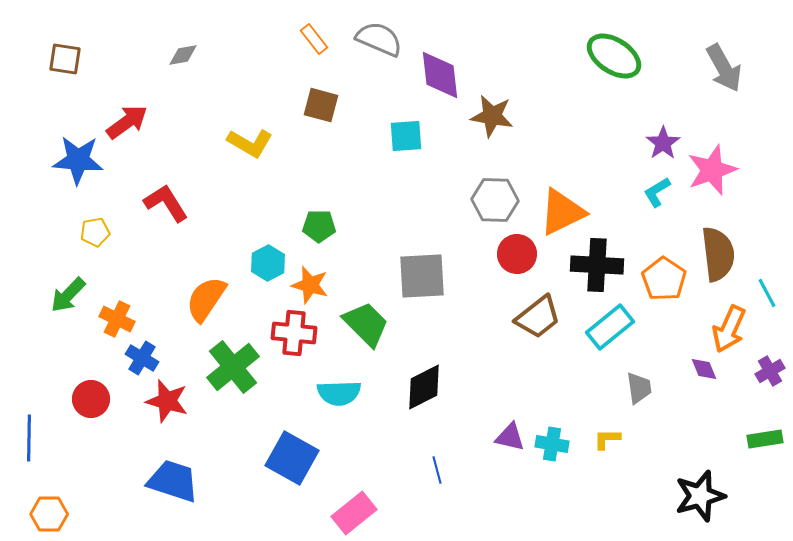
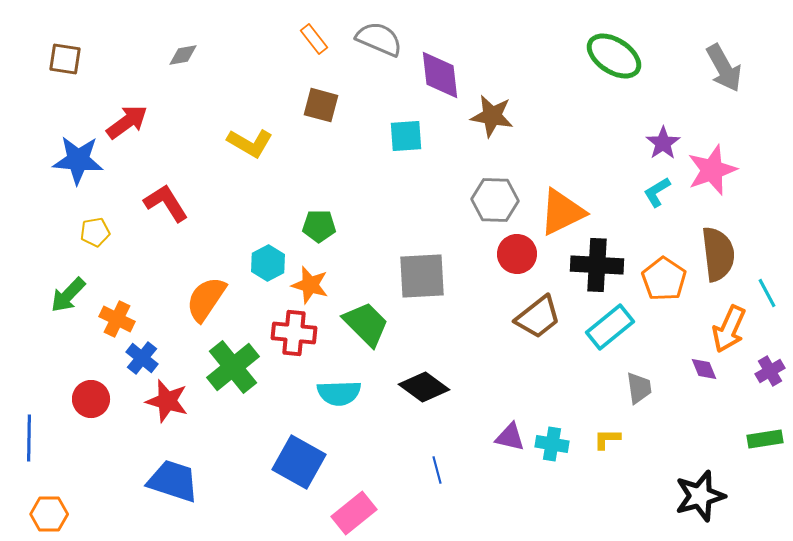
blue cross at (142, 358): rotated 8 degrees clockwise
black diamond at (424, 387): rotated 63 degrees clockwise
blue square at (292, 458): moved 7 px right, 4 px down
